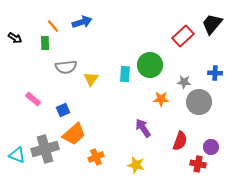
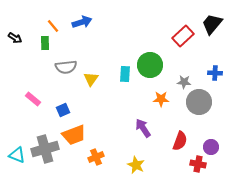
orange trapezoid: moved 1 px down; rotated 20 degrees clockwise
yellow star: rotated 12 degrees clockwise
